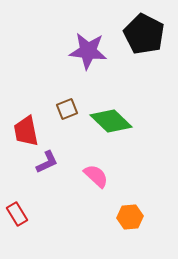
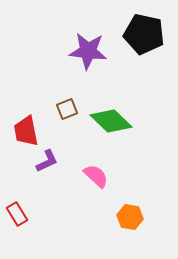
black pentagon: rotated 15 degrees counterclockwise
purple L-shape: moved 1 px up
orange hexagon: rotated 15 degrees clockwise
